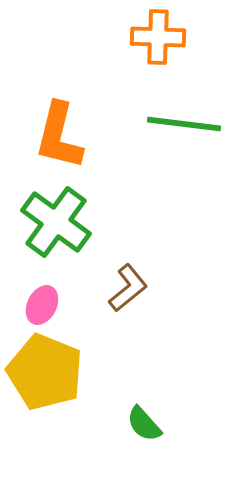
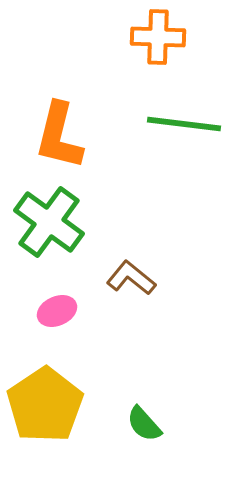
green cross: moved 7 px left
brown L-shape: moved 3 px right, 10 px up; rotated 102 degrees counterclockwise
pink ellipse: moved 15 px right, 6 px down; rotated 39 degrees clockwise
yellow pentagon: moved 33 px down; rotated 16 degrees clockwise
